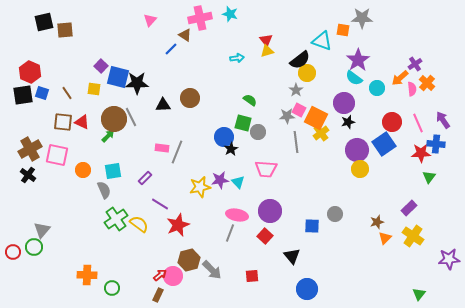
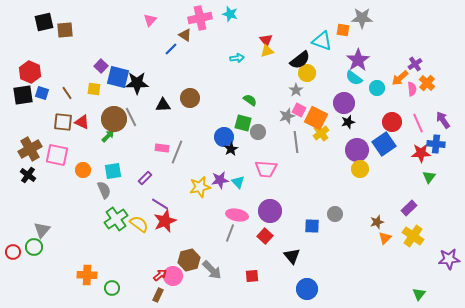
gray star at (287, 116): rotated 14 degrees counterclockwise
red star at (178, 225): moved 13 px left, 4 px up
